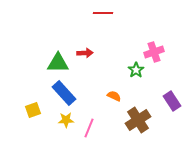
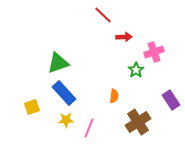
red line: moved 2 px down; rotated 42 degrees clockwise
red arrow: moved 39 px right, 16 px up
green triangle: rotated 20 degrees counterclockwise
orange semicircle: rotated 72 degrees clockwise
purple rectangle: moved 1 px left, 1 px up
yellow square: moved 1 px left, 3 px up
brown cross: moved 2 px down
